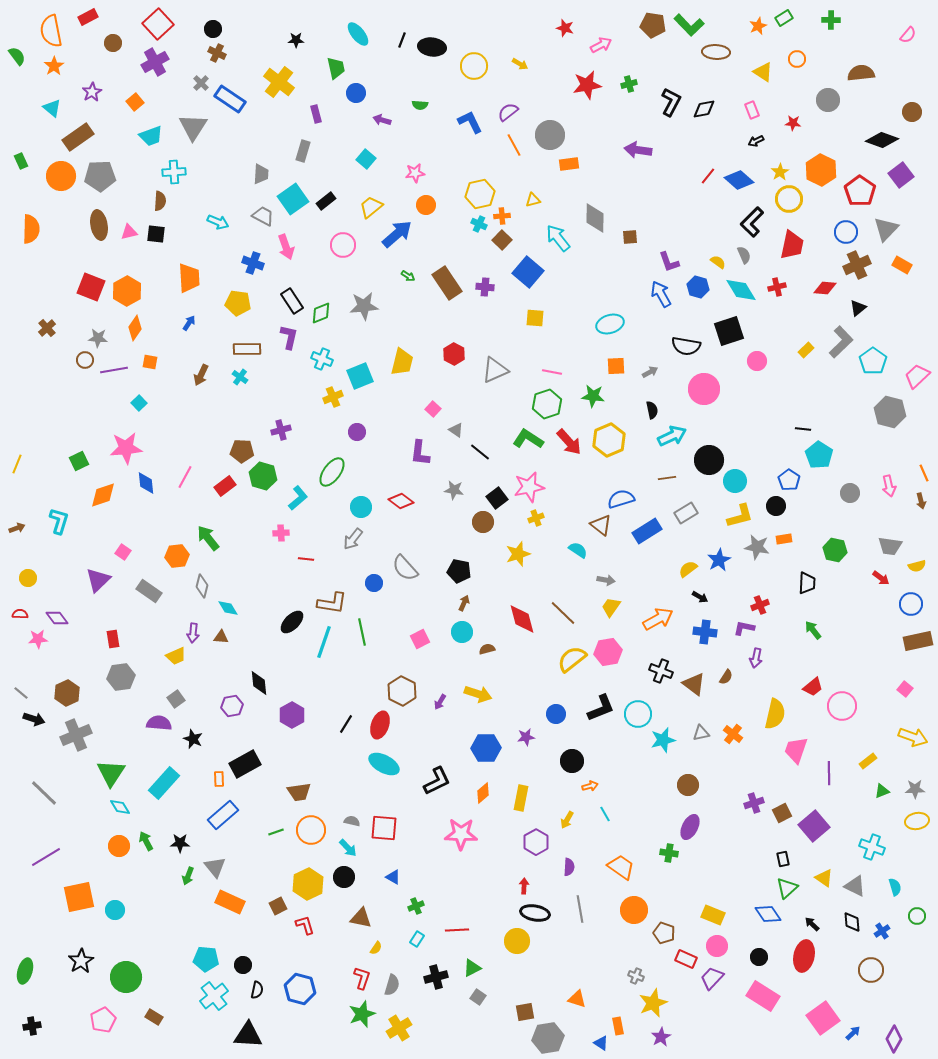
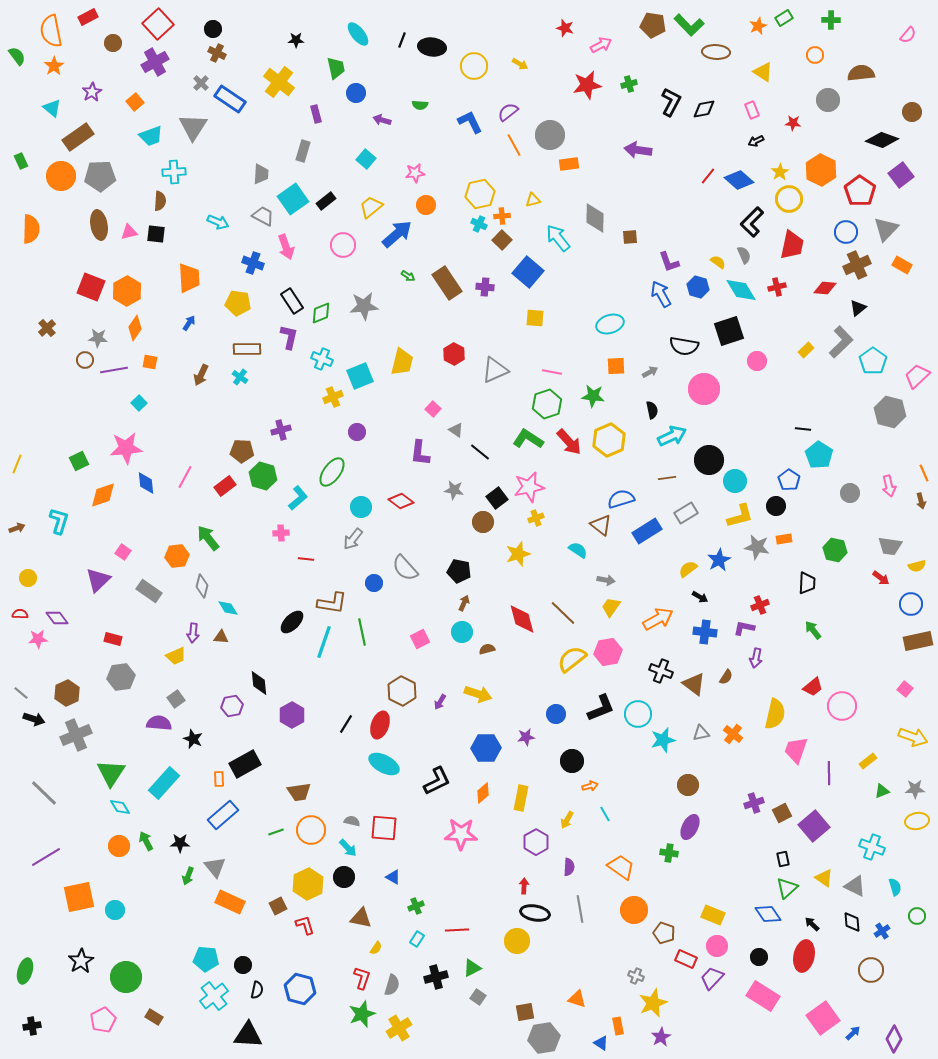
orange circle at (797, 59): moved 18 px right, 4 px up
black semicircle at (686, 346): moved 2 px left
red rectangle at (113, 639): rotated 66 degrees counterclockwise
gray hexagon at (548, 1038): moved 4 px left
